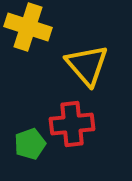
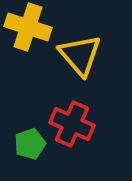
yellow triangle: moved 7 px left, 10 px up
red cross: rotated 30 degrees clockwise
